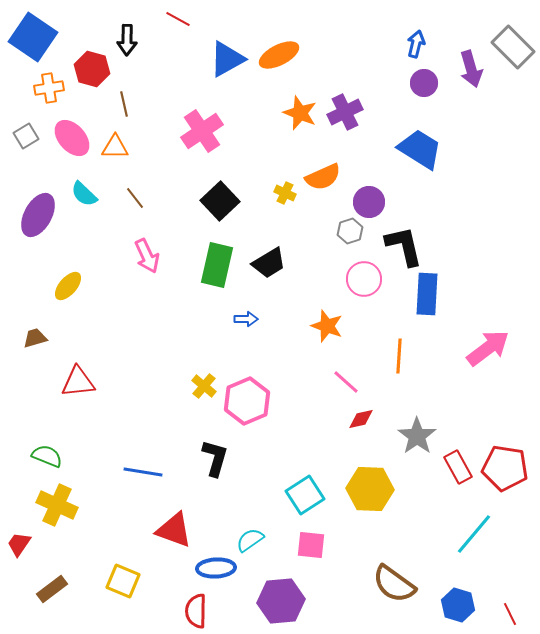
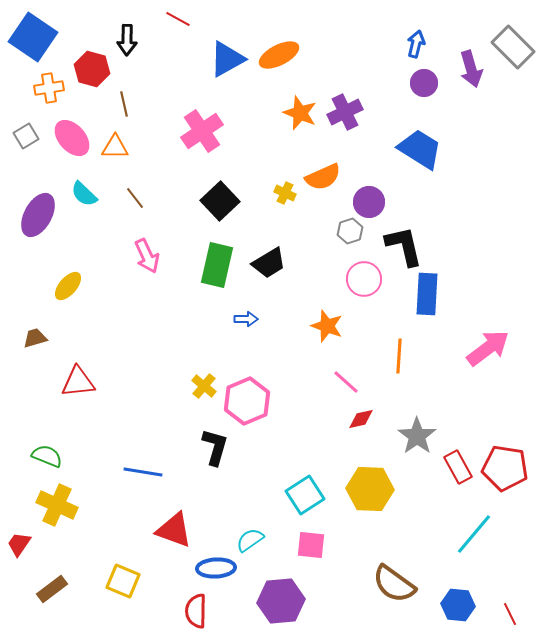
black L-shape at (215, 458): moved 11 px up
blue hexagon at (458, 605): rotated 12 degrees counterclockwise
